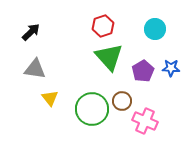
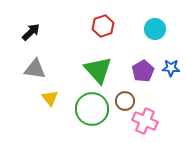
green triangle: moved 11 px left, 13 px down
brown circle: moved 3 px right
